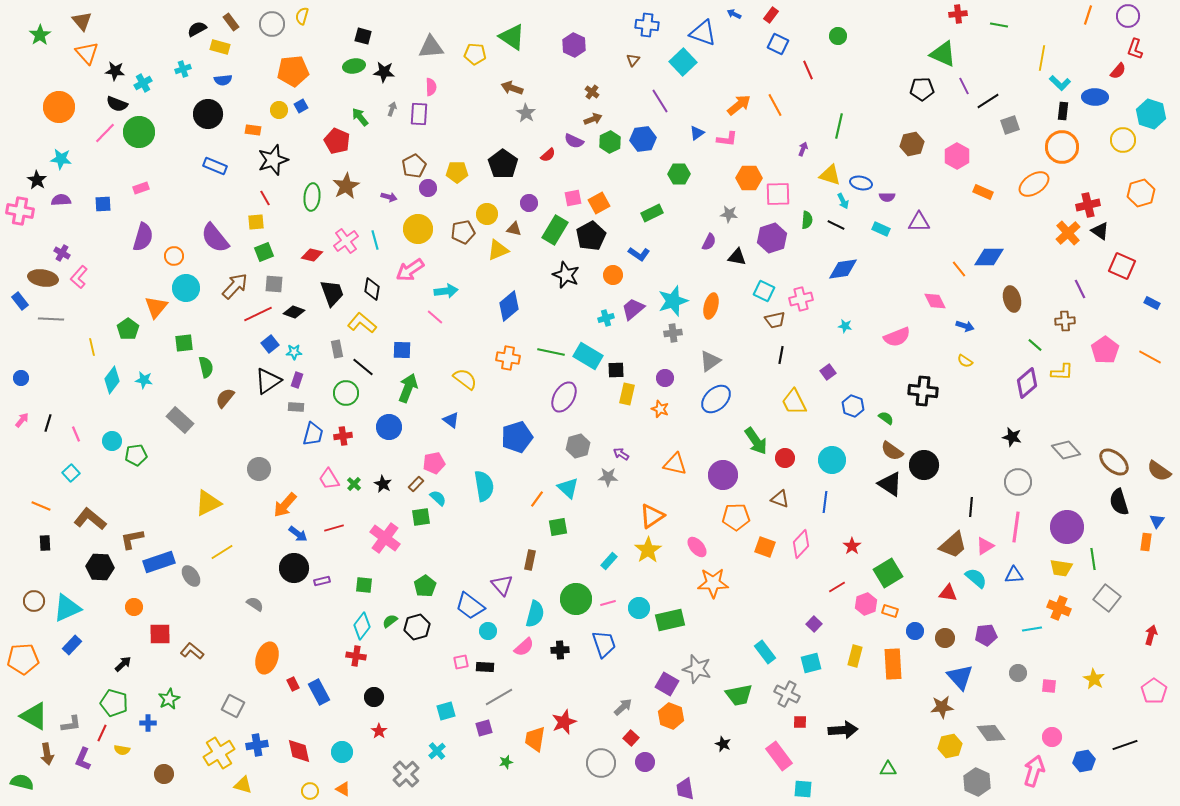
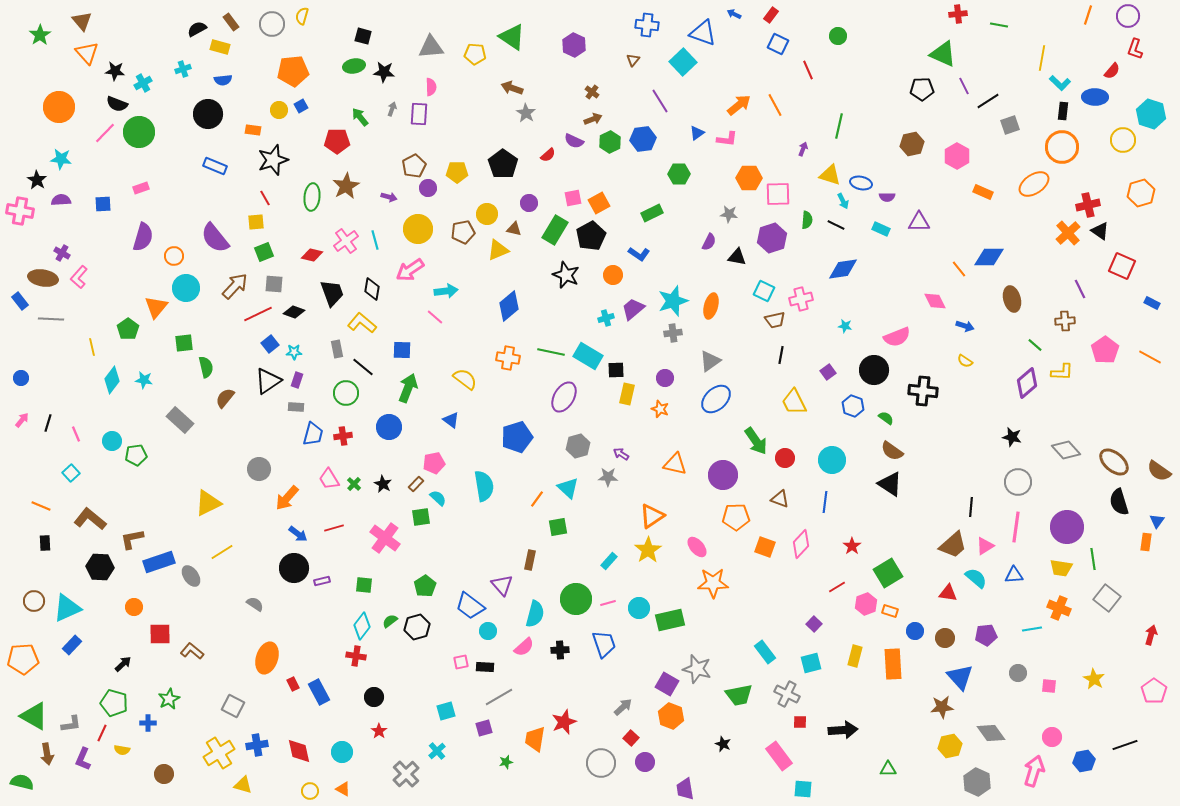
red semicircle at (1118, 71): moved 6 px left
red pentagon at (337, 141): rotated 25 degrees counterclockwise
black circle at (924, 465): moved 50 px left, 95 px up
orange arrow at (285, 505): moved 2 px right, 7 px up
